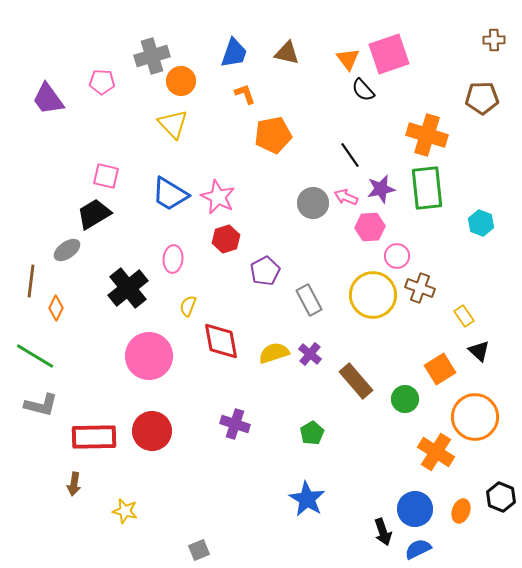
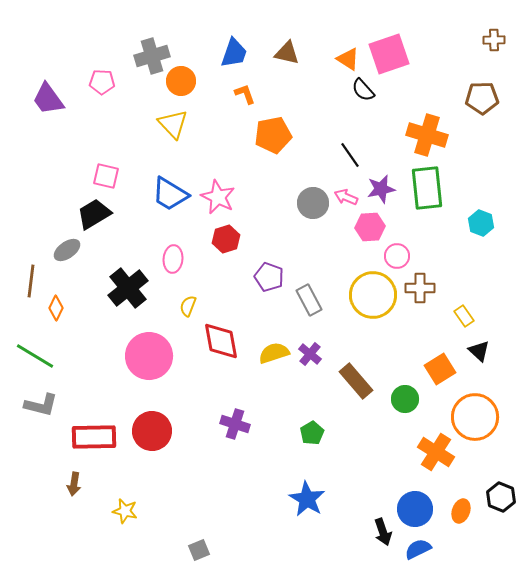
orange triangle at (348, 59): rotated 20 degrees counterclockwise
purple pentagon at (265, 271): moved 4 px right, 6 px down; rotated 24 degrees counterclockwise
brown cross at (420, 288): rotated 20 degrees counterclockwise
